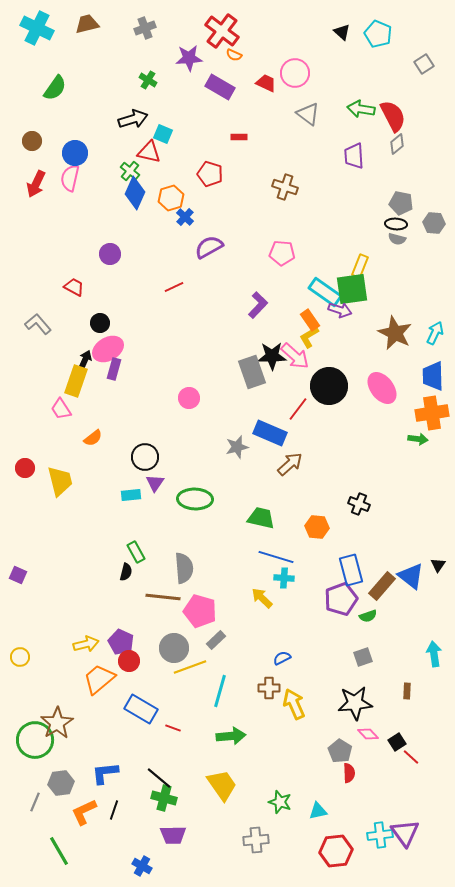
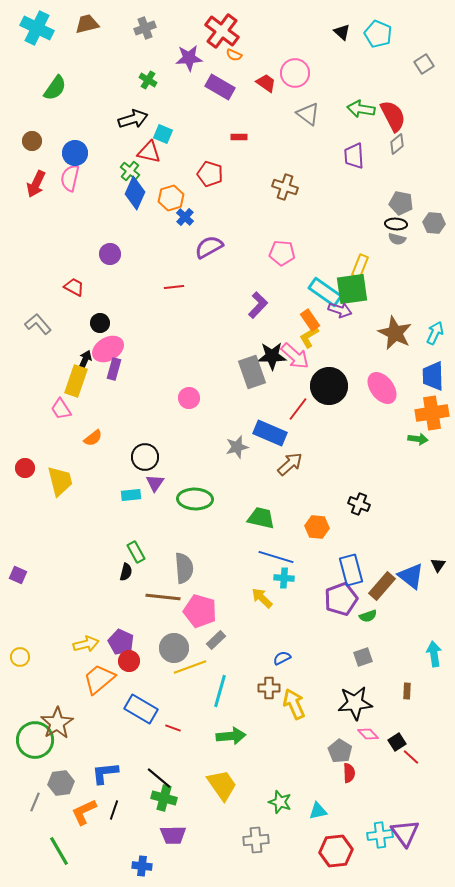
red trapezoid at (266, 83): rotated 10 degrees clockwise
red line at (174, 287): rotated 18 degrees clockwise
blue cross at (142, 866): rotated 24 degrees counterclockwise
